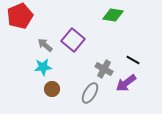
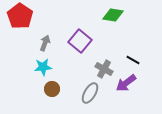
red pentagon: rotated 15 degrees counterclockwise
purple square: moved 7 px right, 1 px down
gray arrow: moved 2 px up; rotated 70 degrees clockwise
